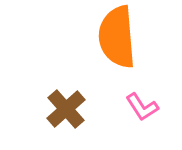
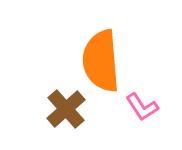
orange semicircle: moved 16 px left, 24 px down
